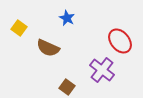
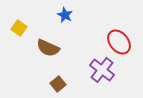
blue star: moved 2 px left, 3 px up
red ellipse: moved 1 px left, 1 px down
brown square: moved 9 px left, 3 px up; rotated 14 degrees clockwise
